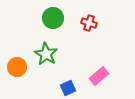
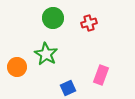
red cross: rotated 35 degrees counterclockwise
pink rectangle: moved 2 px right, 1 px up; rotated 30 degrees counterclockwise
